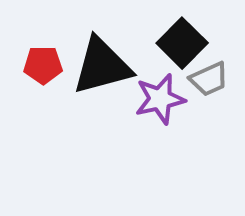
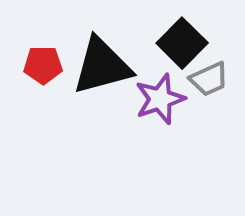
purple star: rotated 6 degrees counterclockwise
